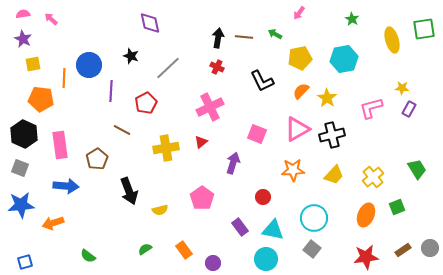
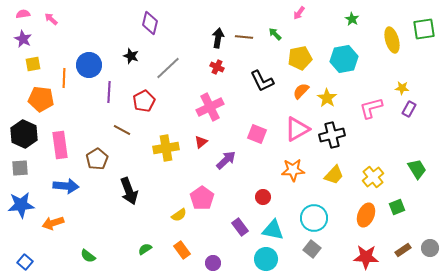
purple diamond at (150, 23): rotated 25 degrees clockwise
green arrow at (275, 34): rotated 16 degrees clockwise
purple line at (111, 91): moved 2 px left, 1 px down
red pentagon at (146, 103): moved 2 px left, 2 px up
purple arrow at (233, 163): moved 7 px left, 3 px up; rotated 30 degrees clockwise
gray square at (20, 168): rotated 24 degrees counterclockwise
yellow semicircle at (160, 210): moved 19 px right, 5 px down; rotated 21 degrees counterclockwise
orange rectangle at (184, 250): moved 2 px left
red star at (366, 257): rotated 10 degrees clockwise
blue square at (25, 262): rotated 35 degrees counterclockwise
